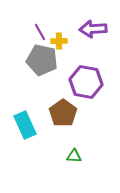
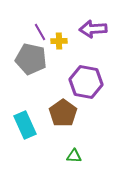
gray pentagon: moved 11 px left, 1 px up
